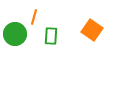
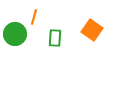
green rectangle: moved 4 px right, 2 px down
